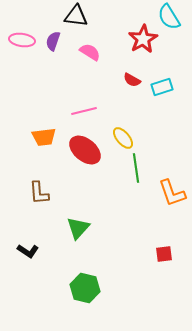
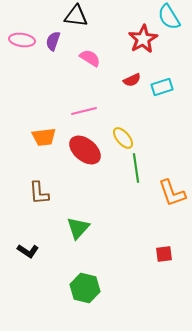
pink semicircle: moved 6 px down
red semicircle: rotated 54 degrees counterclockwise
